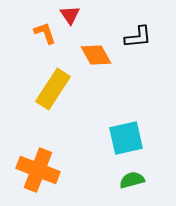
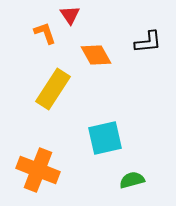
black L-shape: moved 10 px right, 5 px down
cyan square: moved 21 px left
